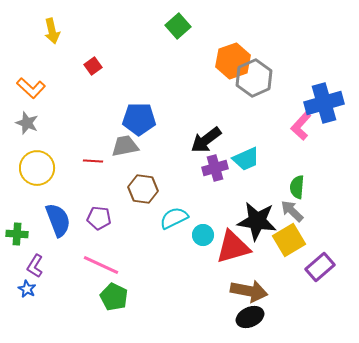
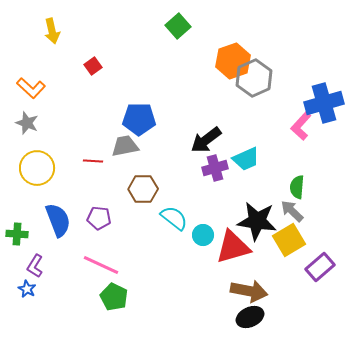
brown hexagon: rotated 8 degrees counterclockwise
cyan semicircle: rotated 64 degrees clockwise
